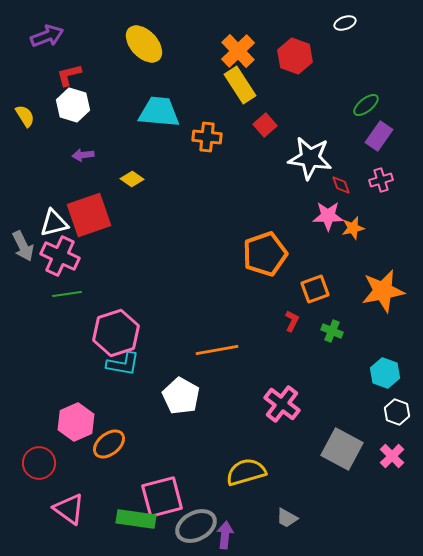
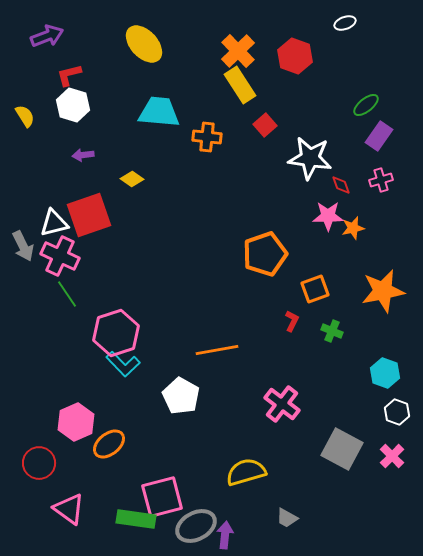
green line at (67, 294): rotated 64 degrees clockwise
cyan L-shape at (123, 364): rotated 36 degrees clockwise
